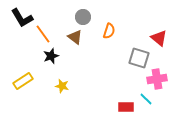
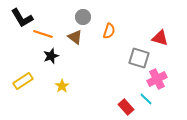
orange line: rotated 36 degrees counterclockwise
red triangle: moved 1 px right; rotated 24 degrees counterclockwise
pink cross: rotated 18 degrees counterclockwise
yellow star: rotated 24 degrees clockwise
red rectangle: rotated 49 degrees clockwise
